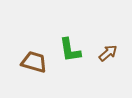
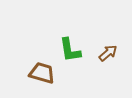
brown trapezoid: moved 8 px right, 11 px down
